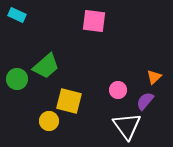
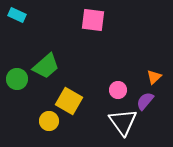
pink square: moved 1 px left, 1 px up
yellow square: rotated 16 degrees clockwise
white triangle: moved 4 px left, 4 px up
